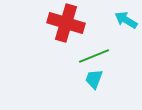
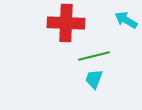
red cross: rotated 15 degrees counterclockwise
green line: rotated 8 degrees clockwise
